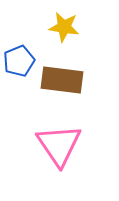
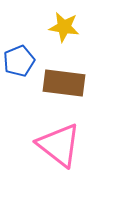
brown rectangle: moved 2 px right, 3 px down
pink triangle: rotated 18 degrees counterclockwise
